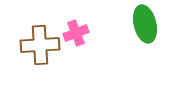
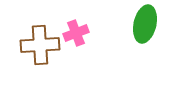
green ellipse: rotated 27 degrees clockwise
